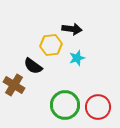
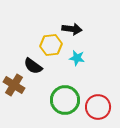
cyan star: rotated 28 degrees clockwise
green circle: moved 5 px up
